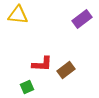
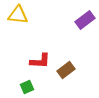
purple rectangle: moved 3 px right, 1 px down
red L-shape: moved 2 px left, 3 px up
